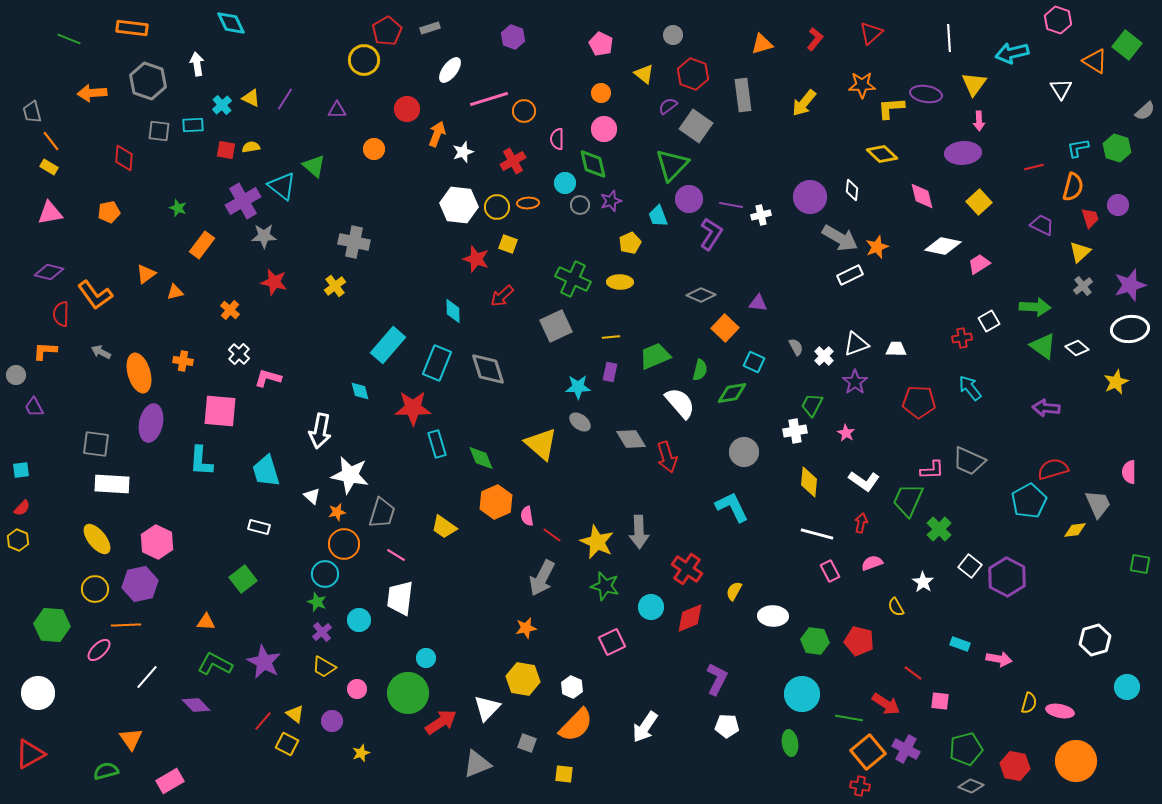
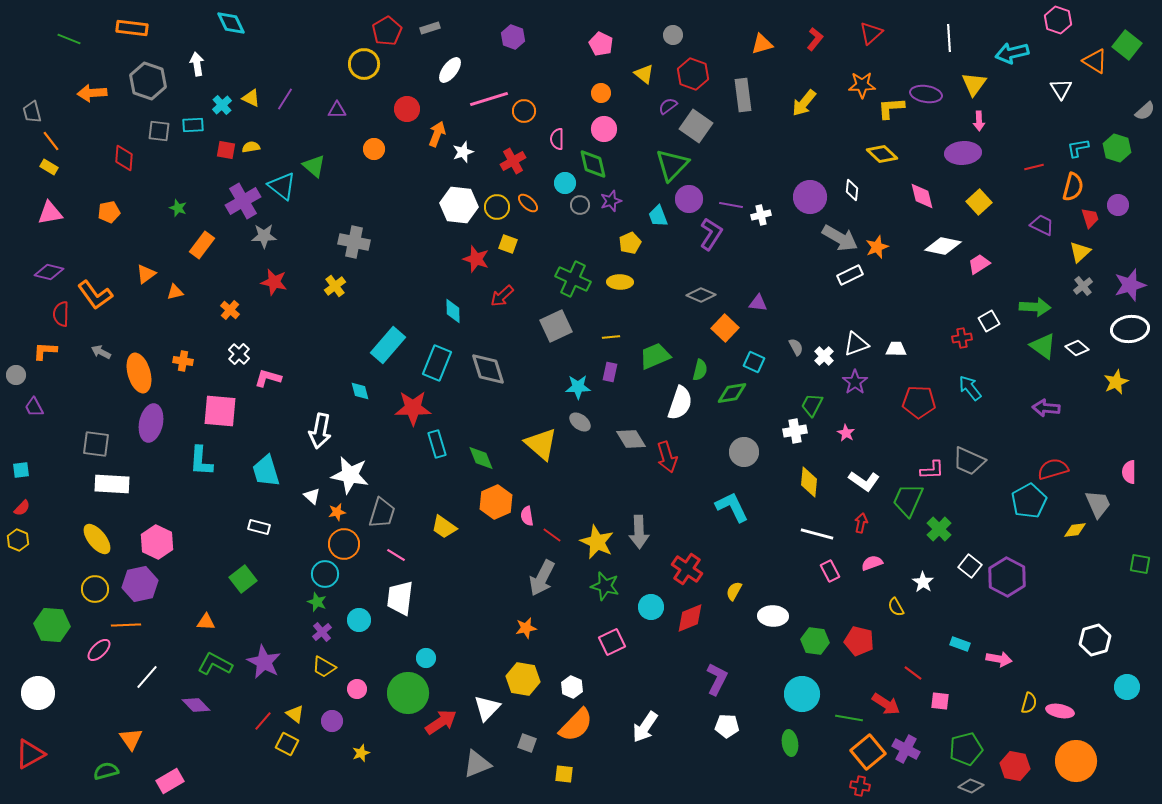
yellow circle at (364, 60): moved 4 px down
orange ellipse at (528, 203): rotated 45 degrees clockwise
white semicircle at (680, 403): rotated 60 degrees clockwise
